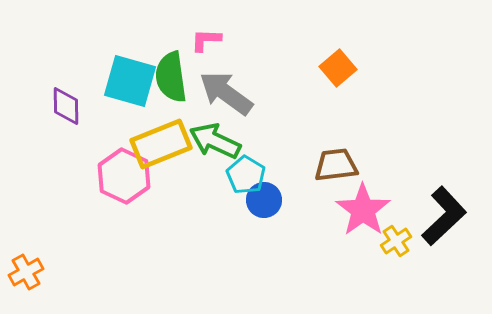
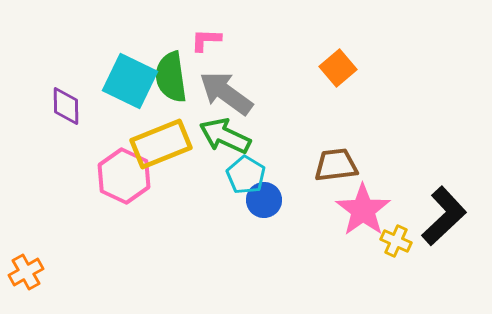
cyan square: rotated 10 degrees clockwise
green arrow: moved 10 px right, 5 px up
yellow cross: rotated 32 degrees counterclockwise
